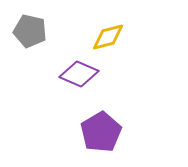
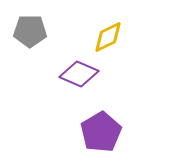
gray pentagon: rotated 12 degrees counterclockwise
yellow diamond: rotated 12 degrees counterclockwise
